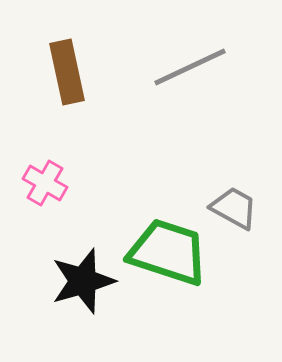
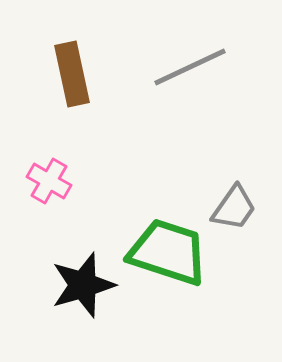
brown rectangle: moved 5 px right, 2 px down
pink cross: moved 4 px right, 2 px up
gray trapezoid: rotated 96 degrees clockwise
black star: moved 4 px down
